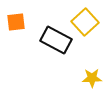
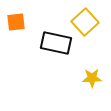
black rectangle: moved 3 px down; rotated 16 degrees counterclockwise
